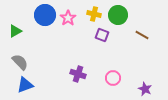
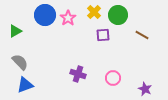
yellow cross: moved 2 px up; rotated 32 degrees clockwise
purple square: moved 1 px right; rotated 24 degrees counterclockwise
